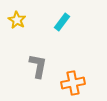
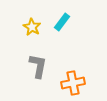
yellow star: moved 15 px right, 7 px down
